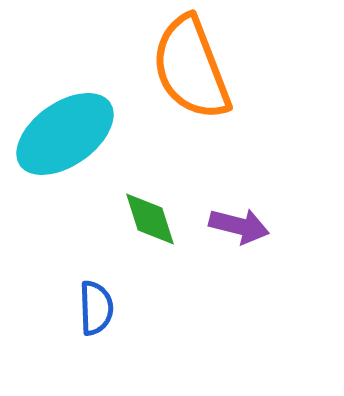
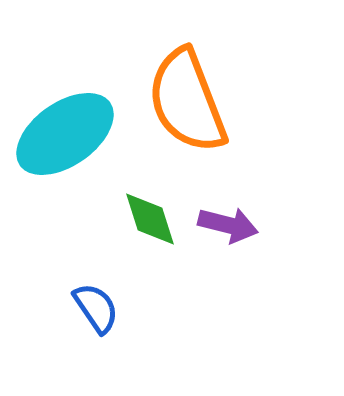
orange semicircle: moved 4 px left, 33 px down
purple arrow: moved 11 px left, 1 px up
blue semicircle: rotated 32 degrees counterclockwise
